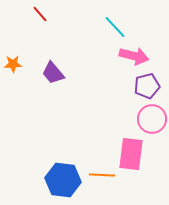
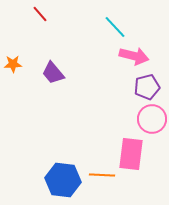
purple pentagon: moved 1 px down
